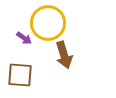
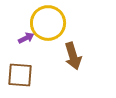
purple arrow: moved 2 px right; rotated 63 degrees counterclockwise
brown arrow: moved 9 px right, 1 px down
